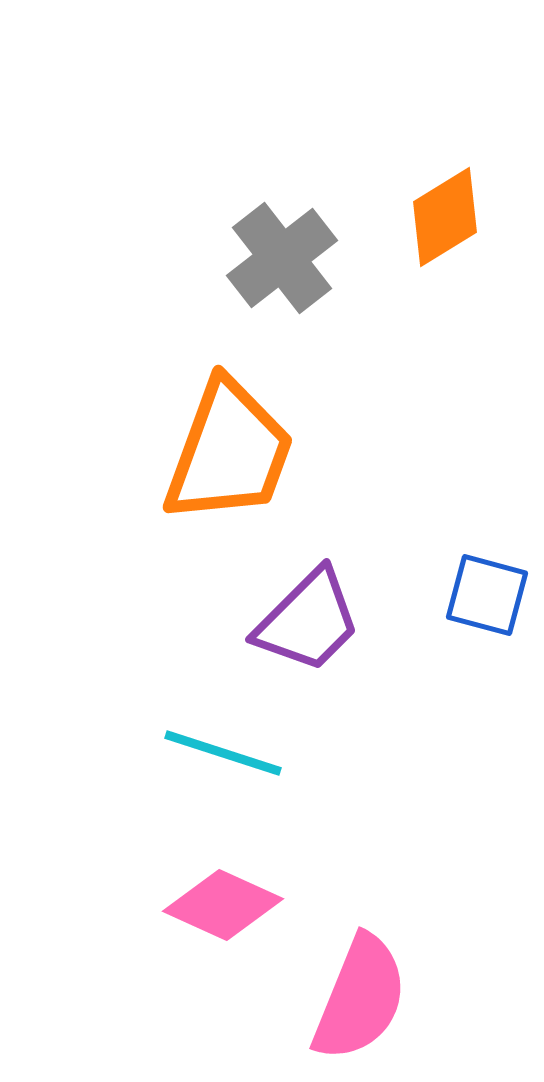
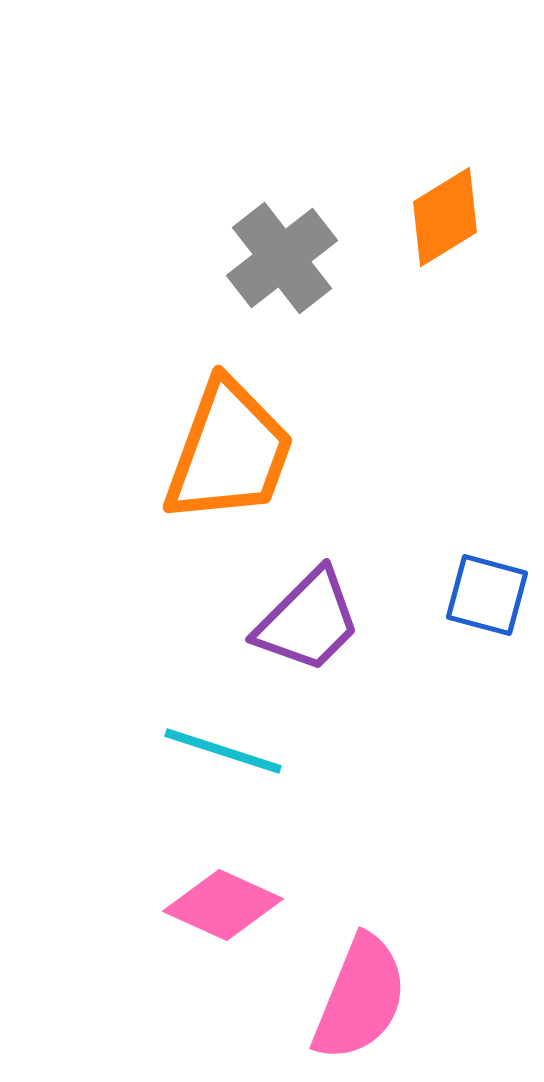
cyan line: moved 2 px up
